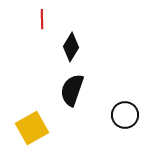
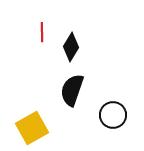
red line: moved 13 px down
black circle: moved 12 px left
